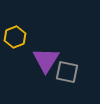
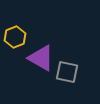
purple triangle: moved 5 px left, 2 px up; rotated 32 degrees counterclockwise
